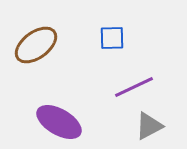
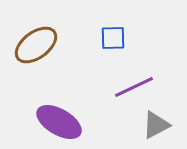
blue square: moved 1 px right
gray triangle: moved 7 px right, 1 px up
